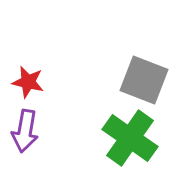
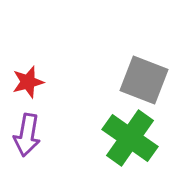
red star: rotated 28 degrees counterclockwise
purple arrow: moved 2 px right, 4 px down
